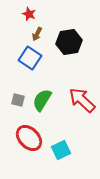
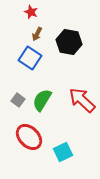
red star: moved 2 px right, 2 px up
black hexagon: rotated 20 degrees clockwise
gray square: rotated 24 degrees clockwise
red ellipse: moved 1 px up
cyan square: moved 2 px right, 2 px down
